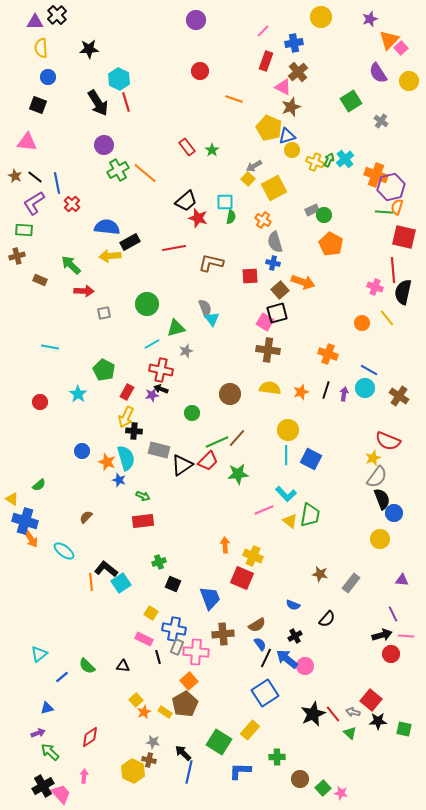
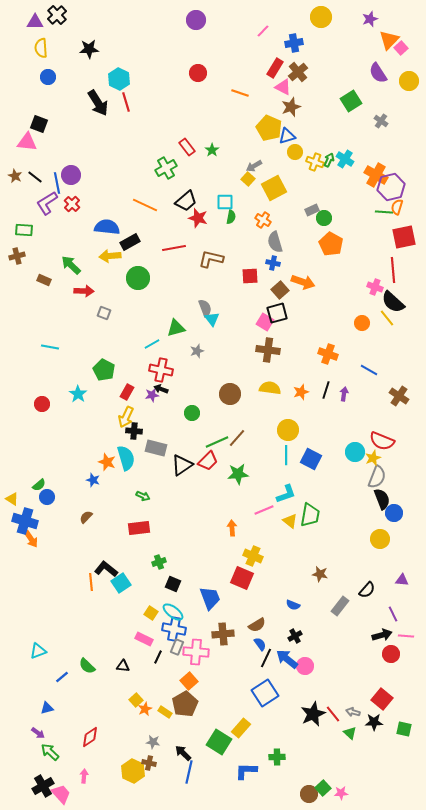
red rectangle at (266, 61): moved 9 px right, 7 px down; rotated 12 degrees clockwise
red circle at (200, 71): moved 2 px left, 2 px down
orange line at (234, 99): moved 6 px right, 6 px up
black square at (38, 105): moved 1 px right, 19 px down
purple circle at (104, 145): moved 33 px left, 30 px down
yellow circle at (292, 150): moved 3 px right, 2 px down
cyan cross at (345, 159): rotated 18 degrees counterclockwise
green cross at (118, 170): moved 48 px right, 2 px up
orange line at (145, 173): moved 32 px down; rotated 15 degrees counterclockwise
orange cross at (376, 175): rotated 10 degrees clockwise
purple L-shape at (34, 203): moved 13 px right
green circle at (324, 215): moved 3 px down
red square at (404, 237): rotated 25 degrees counterclockwise
brown L-shape at (211, 263): moved 4 px up
brown rectangle at (40, 280): moved 4 px right
black semicircle at (403, 292): moved 10 px left, 10 px down; rotated 60 degrees counterclockwise
green circle at (147, 304): moved 9 px left, 26 px up
gray square at (104, 313): rotated 32 degrees clockwise
gray star at (186, 351): moved 11 px right
cyan circle at (365, 388): moved 10 px left, 64 px down
red circle at (40, 402): moved 2 px right, 2 px down
red semicircle at (388, 441): moved 6 px left
gray rectangle at (159, 450): moved 3 px left, 2 px up
blue circle at (82, 451): moved 35 px left, 46 px down
gray semicircle at (377, 477): rotated 15 degrees counterclockwise
blue star at (119, 480): moved 26 px left
cyan L-shape at (286, 494): rotated 65 degrees counterclockwise
red rectangle at (143, 521): moved 4 px left, 7 px down
orange arrow at (225, 545): moved 7 px right, 17 px up
cyan ellipse at (64, 551): moved 109 px right, 61 px down
gray rectangle at (351, 583): moved 11 px left, 23 px down
black semicircle at (327, 619): moved 40 px right, 29 px up
cyan triangle at (39, 654): moved 1 px left, 3 px up; rotated 18 degrees clockwise
black line at (158, 657): rotated 40 degrees clockwise
red square at (371, 700): moved 11 px right, 1 px up
orange star at (144, 712): moved 1 px right, 3 px up
black star at (378, 721): moved 4 px left, 1 px down
yellow rectangle at (250, 730): moved 9 px left, 2 px up
purple arrow at (38, 733): rotated 56 degrees clockwise
brown cross at (149, 760): moved 3 px down
blue L-shape at (240, 771): moved 6 px right
brown circle at (300, 779): moved 9 px right, 15 px down
pink star at (341, 793): rotated 16 degrees counterclockwise
